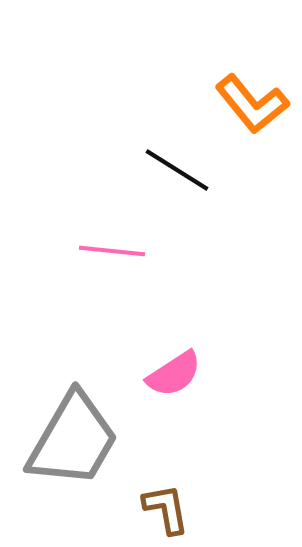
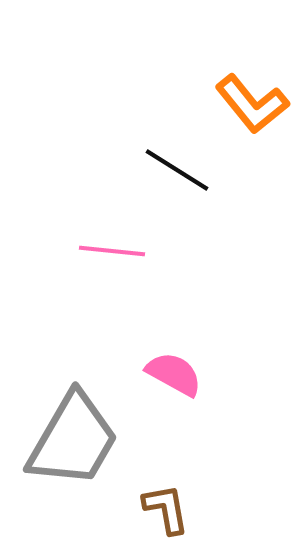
pink semicircle: rotated 118 degrees counterclockwise
